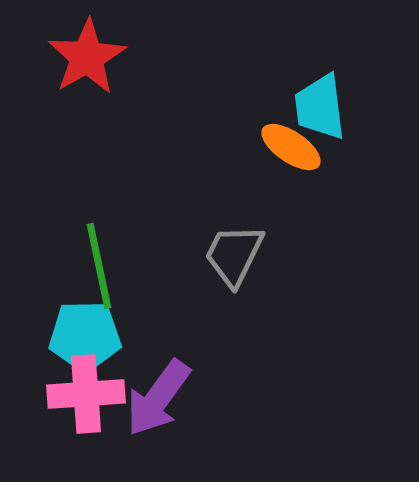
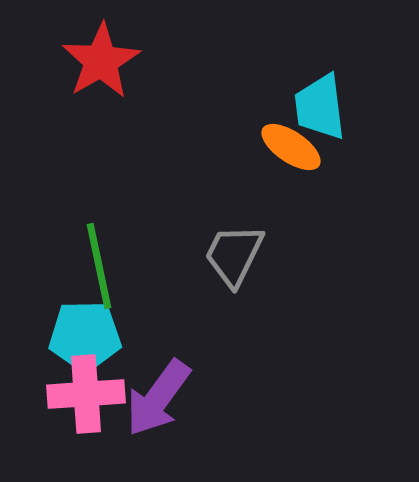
red star: moved 14 px right, 4 px down
